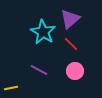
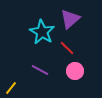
cyan star: moved 1 px left
red line: moved 4 px left, 4 px down
purple line: moved 1 px right
yellow line: rotated 40 degrees counterclockwise
